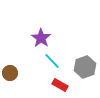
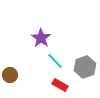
cyan line: moved 3 px right
brown circle: moved 2 px down
